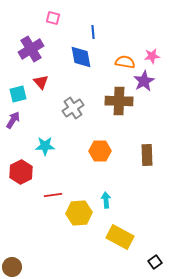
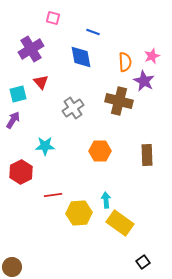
blue line: rotated 64 degrees counterclockwise
pink star: rotated 14 degrees counterclockwise
orange semicircle: rotated 78 degrees clockwise
purple star: rotated 15 degrees counterclockwise
brown cross: rotated 12 degrees clockwise
yellow rectangle: moved 14 px up; rotated 8 degrees clockwise
black square: moved 12 px left
